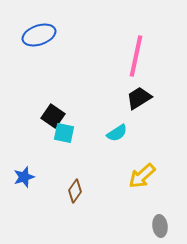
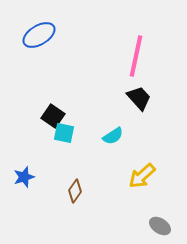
blue ellipse: rotated 12 degrees counterclockwise
black trapezoid: rotated 80 degrees clockwise
cyan semicircle: moved 4 px left, 3 px down
gray ellipse: rotated 50 degrees counterclockwise
